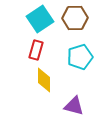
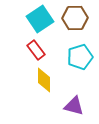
red rectangle: rotated 54 degrees counterclockwise
